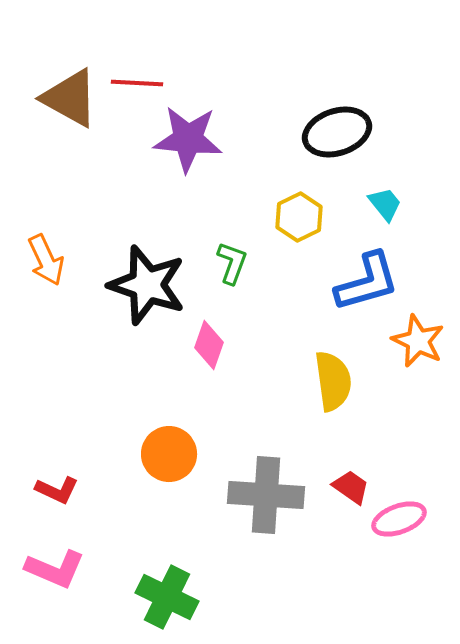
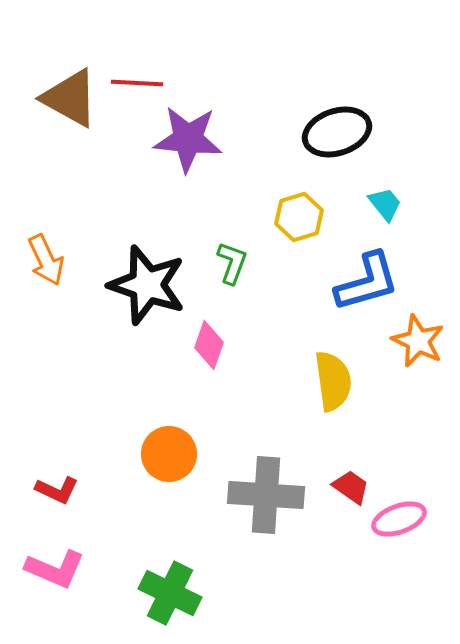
yellow hexagon: rotated 9 degrees clockwise
green cross: moved 3 px right, 4 px up
